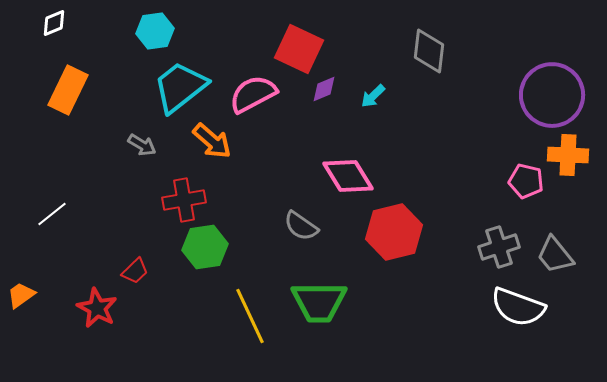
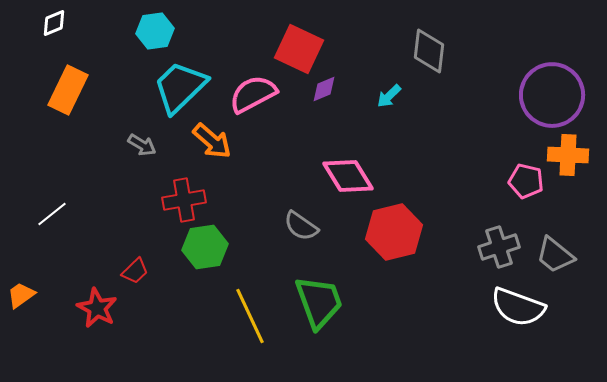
cyan trapezoid: rotated 6 degrees counterclockwise
cyan arrow: moved 16 px right
gray trapezoid: rotated 12 degrees counterclockwise
green trapezoid: rotated 110 degrees counterclockwise
